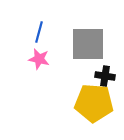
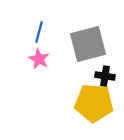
gray square: rotated 15 degrees counterclockwise
pink star: rotated 15 degrees clockwise
